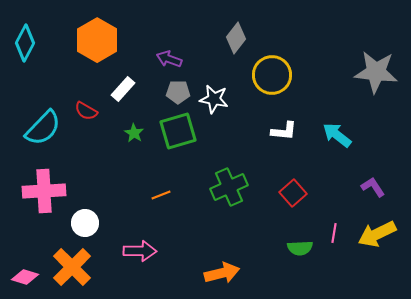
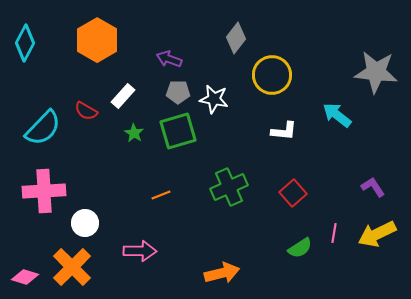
white rectangle: moved 7 px down
cyan arrow: moved 20 px up
green semicircle: rotated 30 degrees counterclockwise
